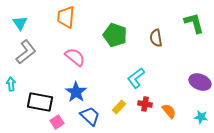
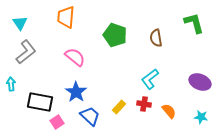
cyan L-shape: moved 14 px right, 1 px down
red cross: moved 1 px left
